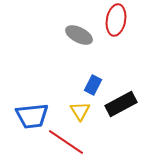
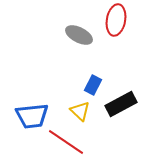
yellow triangle: rotated 15 degrees counterclockwise
